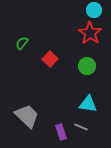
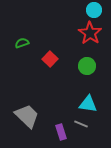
green semicircle: rotated 32 degrees clockwise
gray line: moved 3 px up
